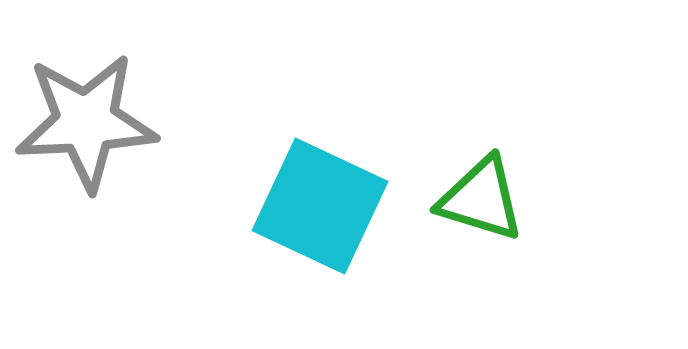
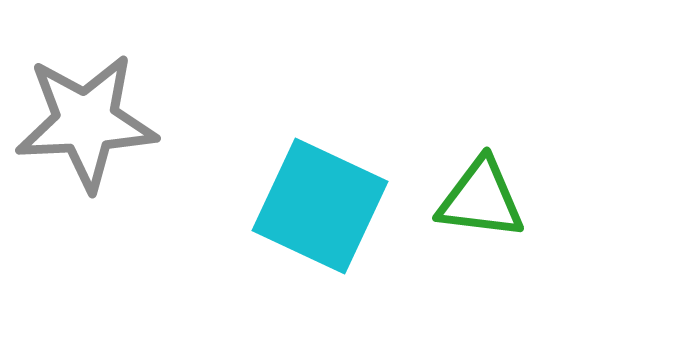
green triangle: rotated 10 degrees counterclockwise
